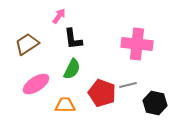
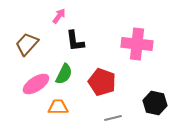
black L-shape: moved 2 px right, 2 px down
brown trapezoid: rotated 15 degrees counterclockwise
green semicircle: moved 8 px left, 5 px down
gray line: moved 15 px left, 33 px down
red pentagon: moved 11 px up
orange trapezoid: moved 7 px left, 2 px down
